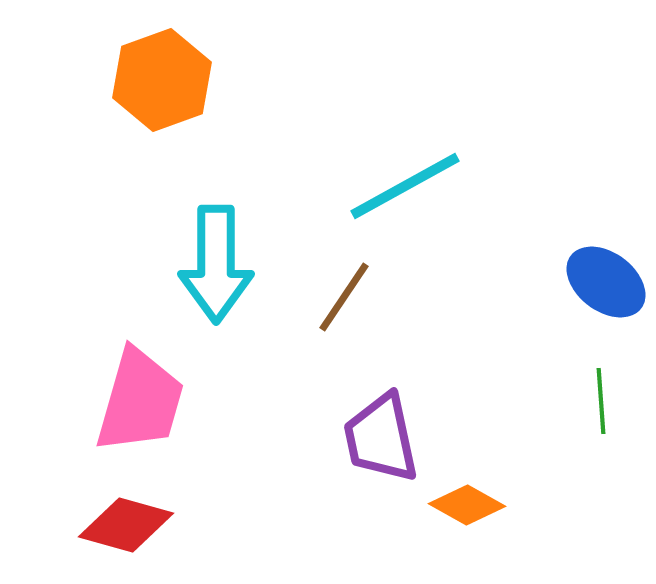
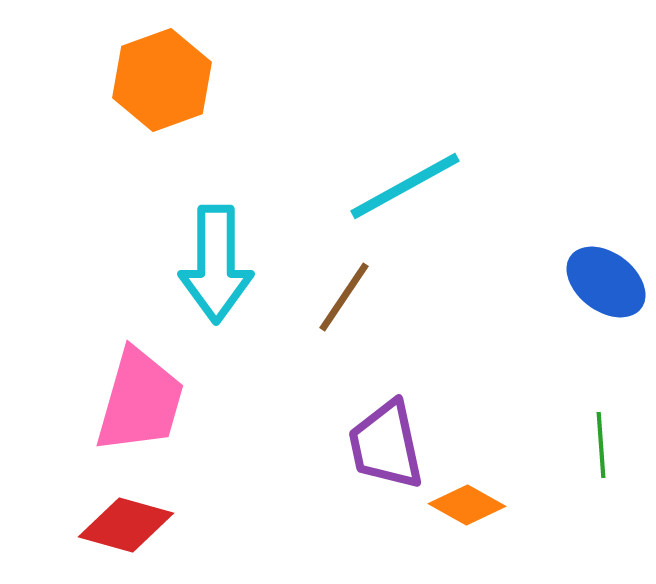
green line: moved 44 px down
purple trapezoid: moved 5 px right, 7 px down
